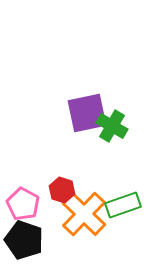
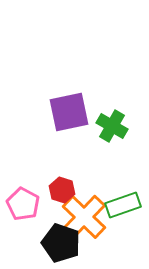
purple square: moved 18 px left, 1 px up
orange cross: moved 3 px down
black pentagon: moved 37 px right, 3 px down
